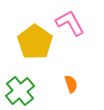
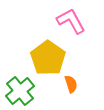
pink L-shape: moved 1 px right, 2 px up
yellow pentagon: moved 13 px right, 16 px down
